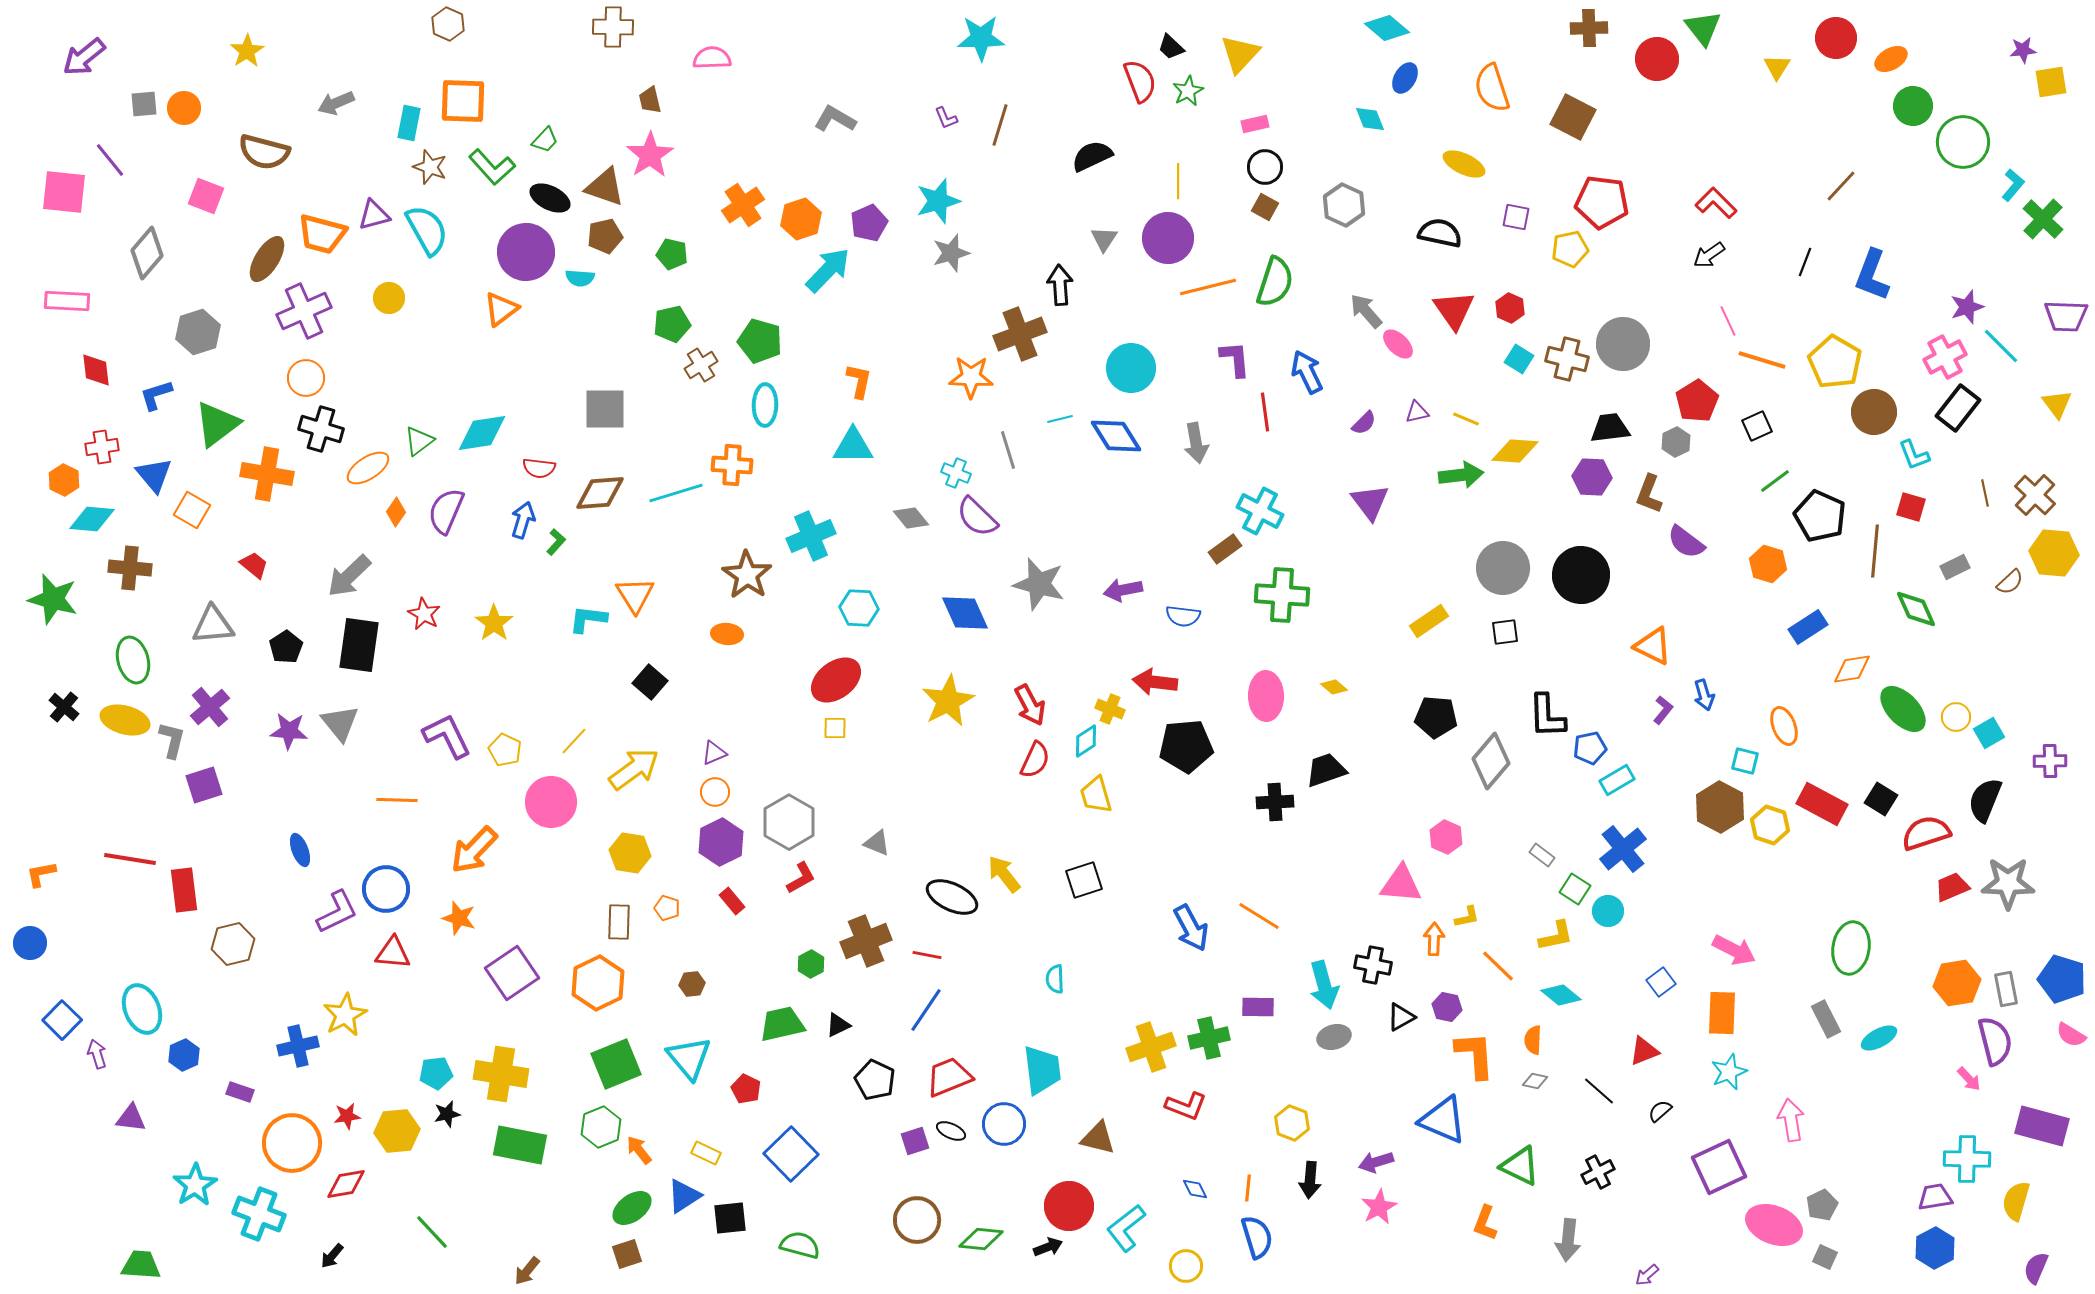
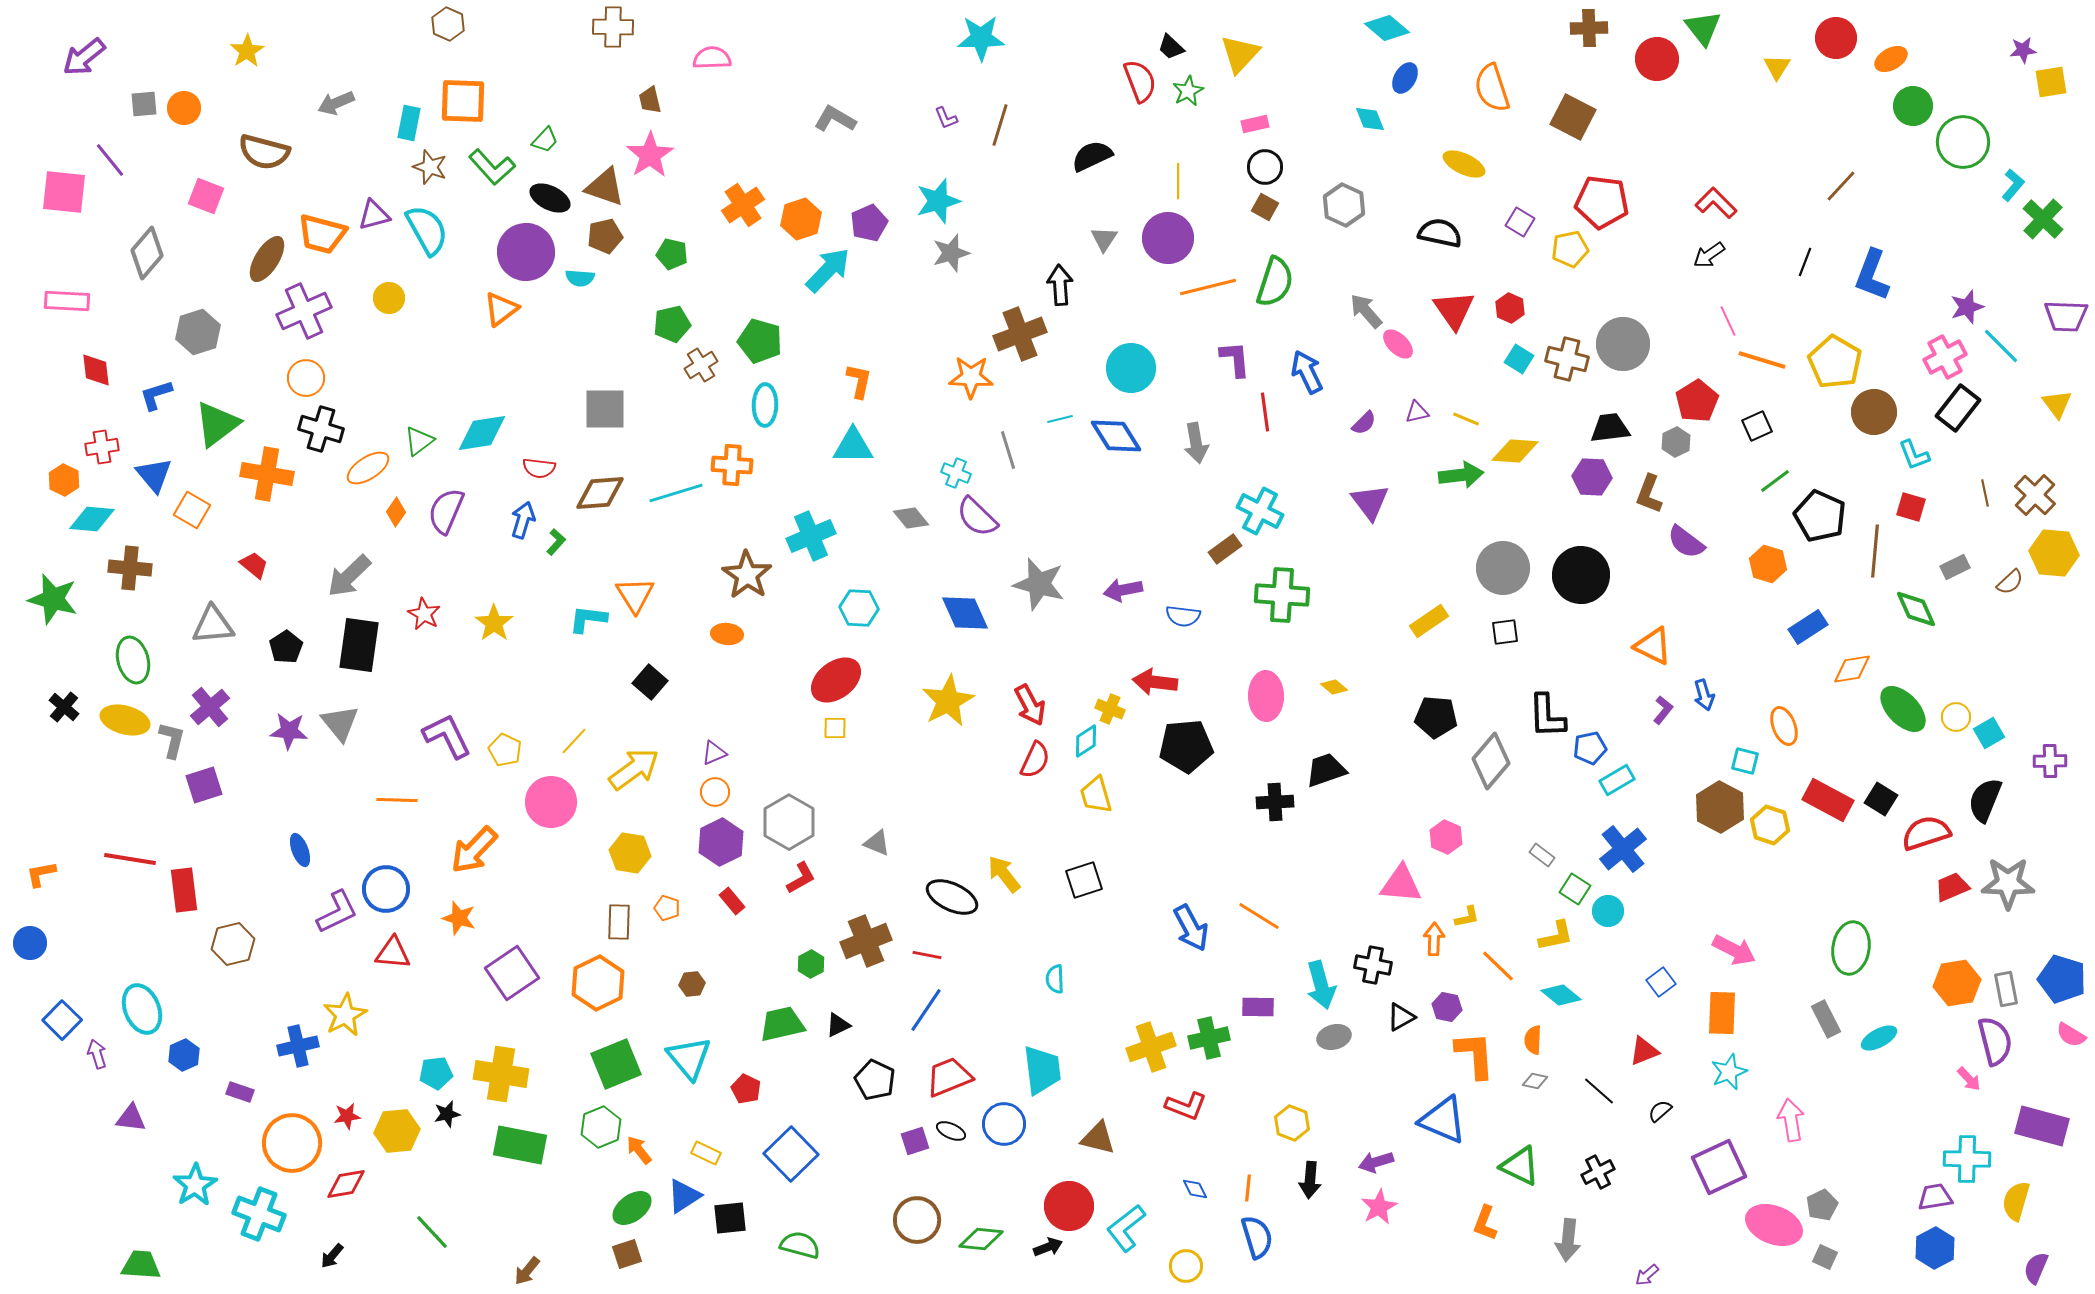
purple square at (1516, 217): moved 4 px right, 5 px down; rotated 20 degrees clockwise
red rectangle at (1822, 804): moved 6 px right, 4 px up
cyan arrow at (1324, 985): moved 3 px left
